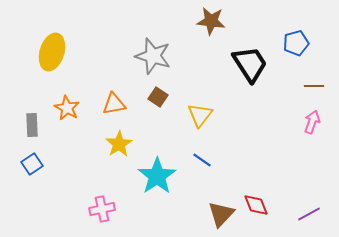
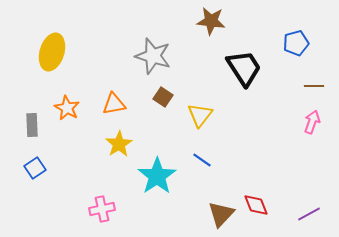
black trapezoid: moved 6 px left, 4 px down
brown square: moved 5 px right
blue square: moved 3 px right, 4 px down
